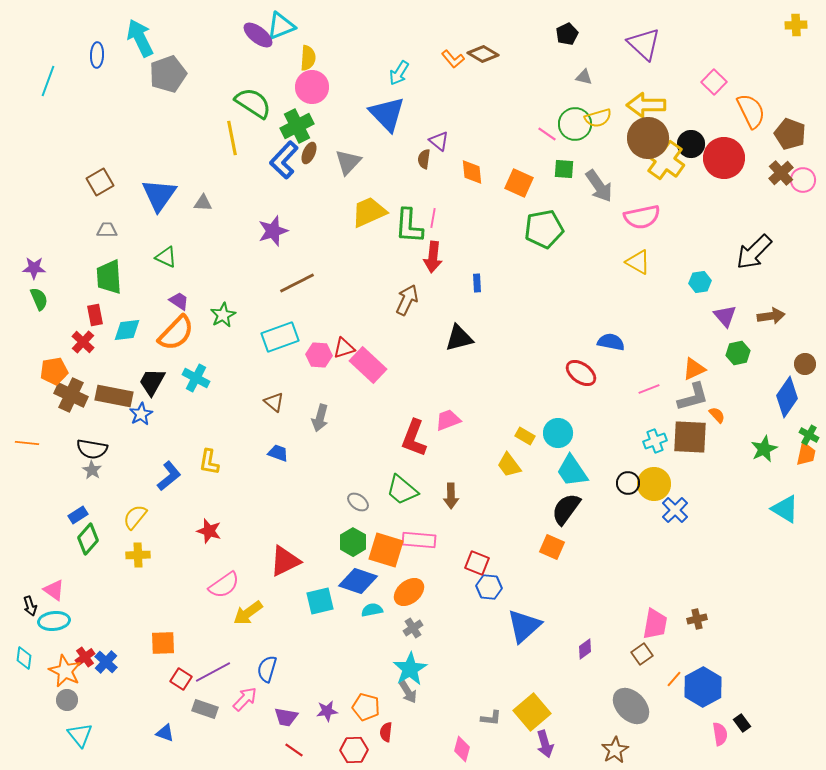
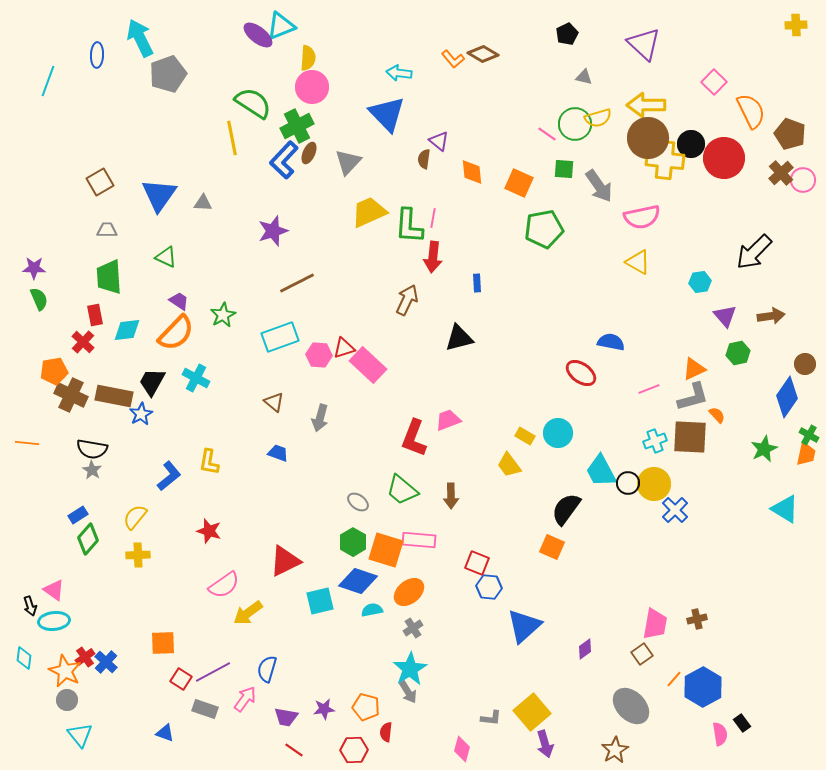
cyan arrow at (399, 73): rotated 65 degrees clockwise
yellow cross at (665, 160): rotated 30 degrees counterclockwise
cyan trapezoid at (572, 471): moved 29 px right; rotated 6 degrees clockwise
pink arrow at (245, 699): rotated 8 degrees counterclockwise
purple star at (327, 711): moved 3 px left, 2 px up
